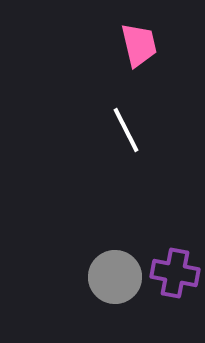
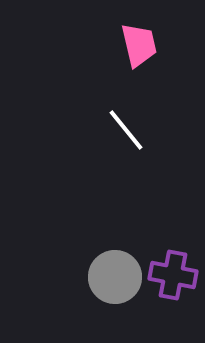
white line: rotated 12 degrees counterclockwise
purple cross: moved 2 px left, 2 px down
